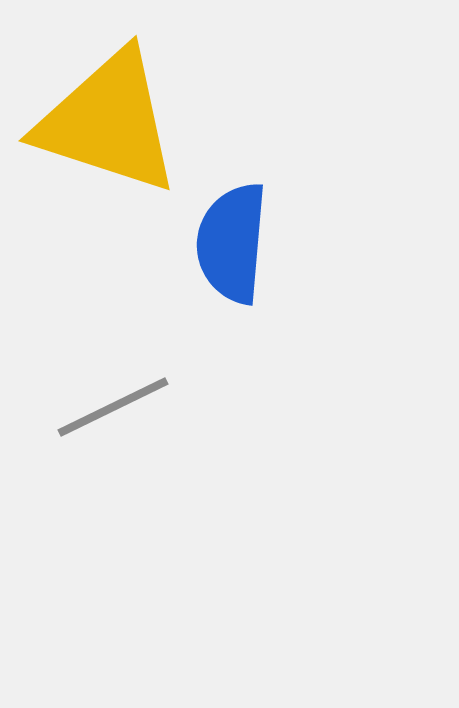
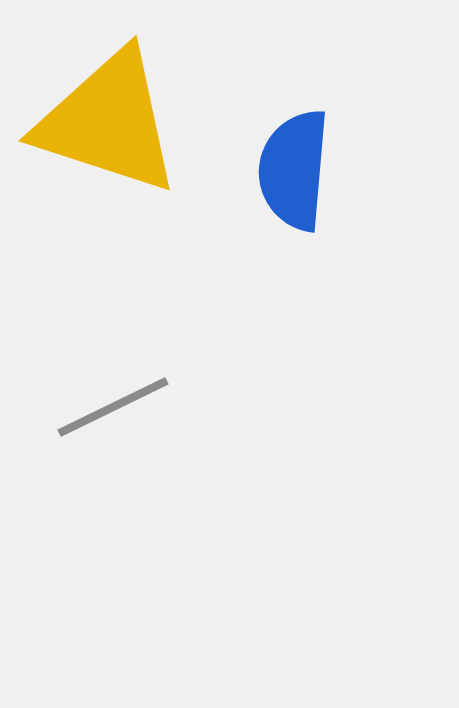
blue semicircle: moved 62 px right, 73 px up
